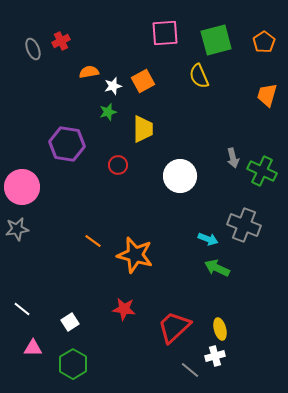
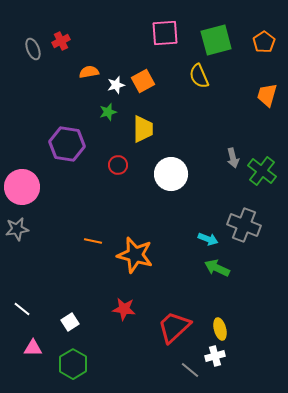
white star: moved 3 px right, 1 px up
green cross: rotated 12 degrees clockwise
white circle: moved 9 px left, 2 px up
orange line: rotated 24 degrees counterclockwise
